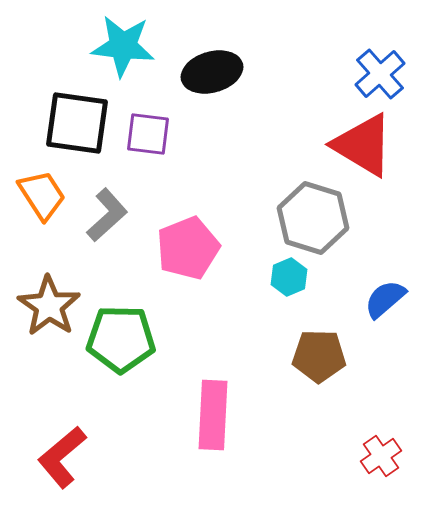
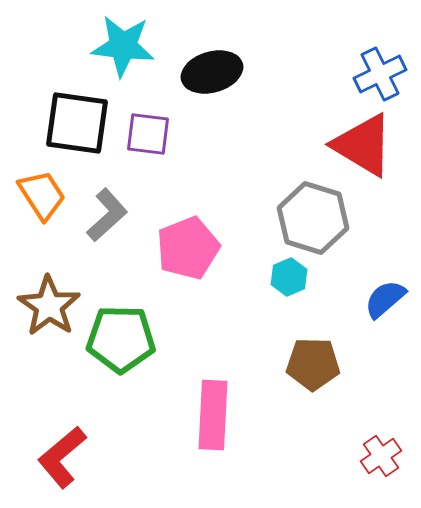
blue cross: rotated 15 degrees clockwise
brown pentagon: moved 6 px left, 8 px down
